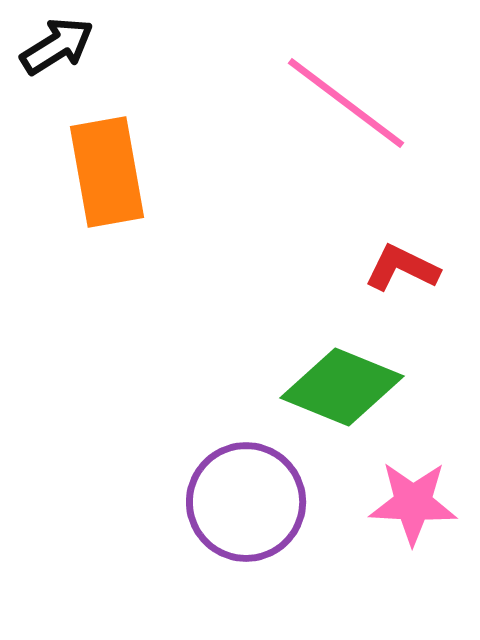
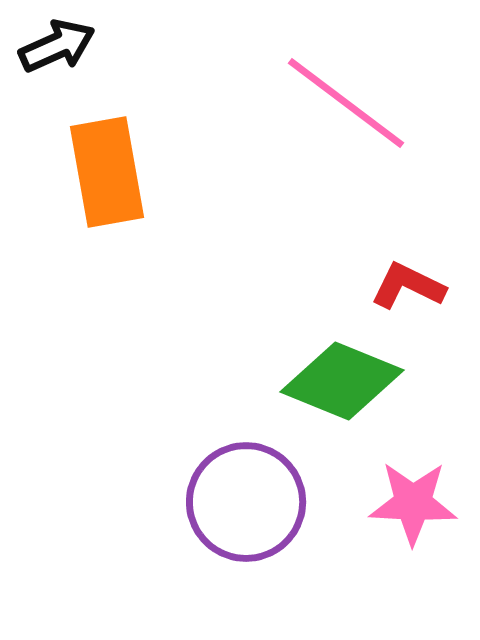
black arrow: rotated 8 degrees clockwise
red L-shape: moved 6 px right, 18 px down
green diamond: moved 6 px up
